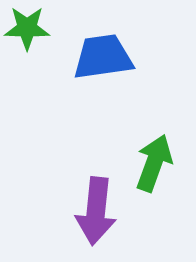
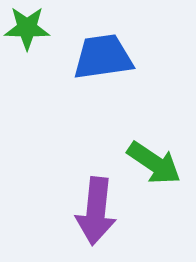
green arrow: rotated 104 degrees clockwise
